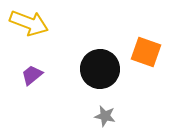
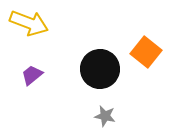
orange square: rotated 20 degrees clockwise
